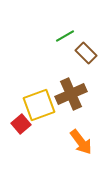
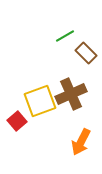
yellow square: moved 1 px right, 4 px up
red square: moved 4 px left, 3 px up
orange arrow: rotated 64 degrees clockwise
